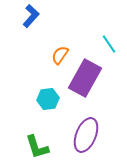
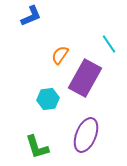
blue L-shape: rotated 25 degrees clockwise
